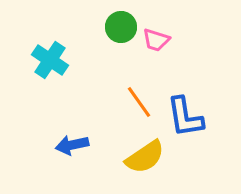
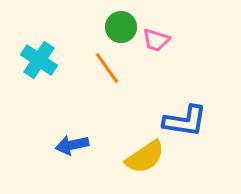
cyan cross: moved 11 px left
orange line: moved 32 px left, 34 px up
blue L-shape: moved 4 px down; rotated 72 degrees counterclockwise
